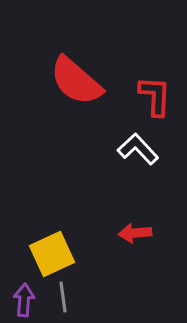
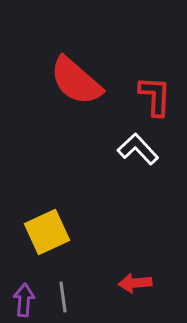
red arrow: moved 50 px down
yellow square: moved 5 px left, 22 px up
